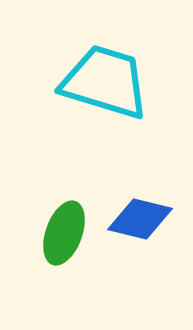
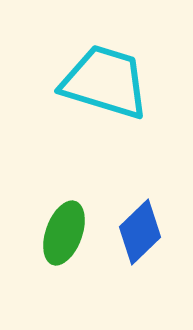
blue diamond: moved 13 px down; rotated 58 degrees counterclockwise
